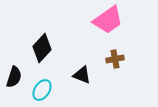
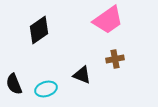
black diamond: moved 3 px left, 18 px up; rotated 12 degrees clockwise
black semicircle: moved 7 px down; rotated 140 degrees clockwise
cyan ellipse: moved 4 px right, 1 px up; rotated 40 degrees clockwise
